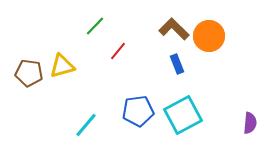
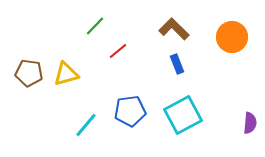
orange circle: moved 23 px right, 1 px down
red line: rotated 12 degrees clockwise
yellow triangle: moved 4 px right, 8 px down
blue pentagon: moved 8 px left
